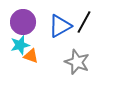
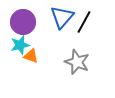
blue triangle: moved 2 px right, 9 px up; rotated 20 degrees counterclockwise
